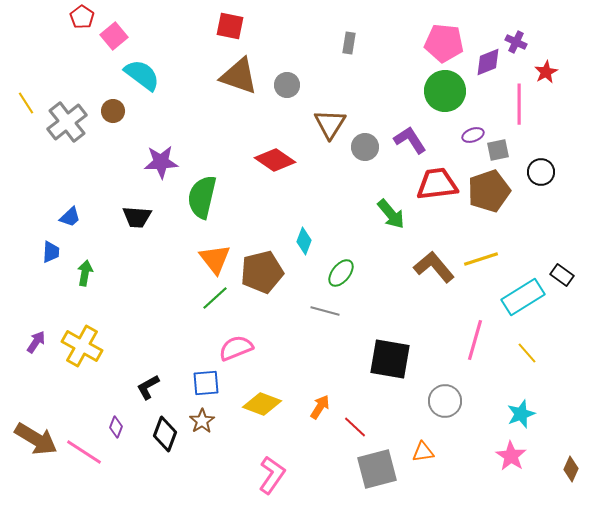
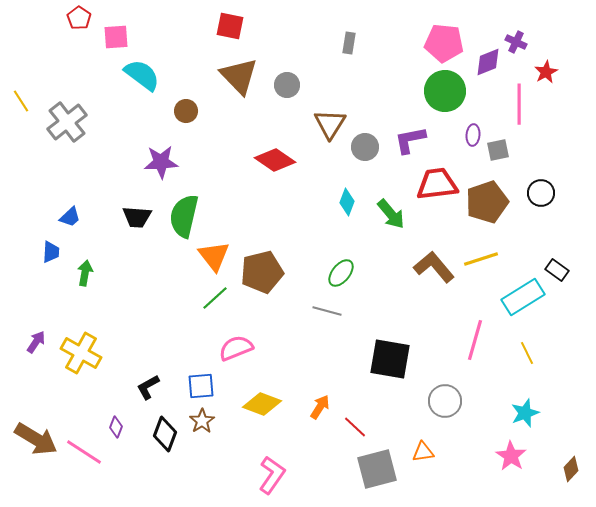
red pentagon at (82, 17): moved 3 px left, 1 px down
pink square at (114, 36): moved 2 px right, 1 px down; rotated 36 degrees clockwise
brown triangle at (239, 76): rotated 27 degrees clockwise
yellow line at (26, 103): moved 5 px left, 2 px up
brown circle at (113, 111): moved 73 px right
purple ellipse at (473, 135): rotated 65 degrees counterclockwise
purple L-shape at (410, 140): rotated 68 degrees counterclockwise
black circle at (541, 172): moved 21 px down
brown pentagon at (489, 191): moved 2 px left, 11 px down
green semicircle at (202, 197): moved 18 px left, 19 px down
cyan diamond at (304, 241): moved 43 px right, 39 px up
orange triangle at (215, 259): moved 1 px left, 3 px up
black rectangle at (562, 275): moved 5 px left, 5 px up
gray line at (325, 311): moved 2 px right
yellow cross at (82, 346): moved 1 px left, 7 px down
yellow line at (527, 353): rotated 15 degrees clockwise
blue square at (206, 383): moved 5 px left, 3 px down
cyan star at (521, 414): moved 4 px right, 1 px up
brown diamond at (571, 469): rotated 20 degrees clockwise
